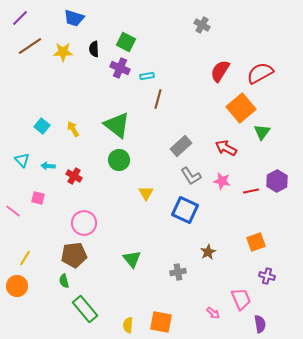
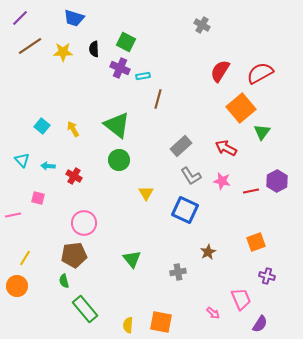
cyan rectangle at (147, 76): moved 4 px left
pink line at (13, 211): moved 4 px down; rotated 49 degrees counterclockwise
purple semicircle at (260, 324): rotated 42 degrees clockwise
